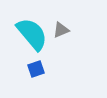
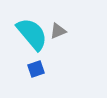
gray triangle: moved 3 px left, 1 px down
